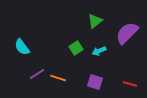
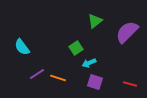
purple semicircle: moved 1 px up
cyan arrow: moved 10 px left, 12 px down
